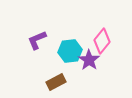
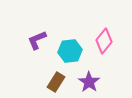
pink diamond: moved 2 px right
purple star: moved 22 px down
brown rectangle: rotated 30 degrees counterclockwise
